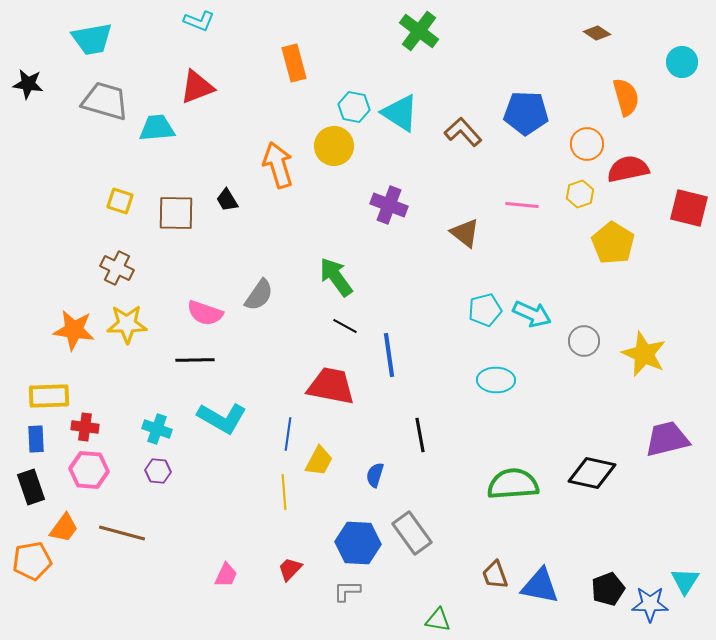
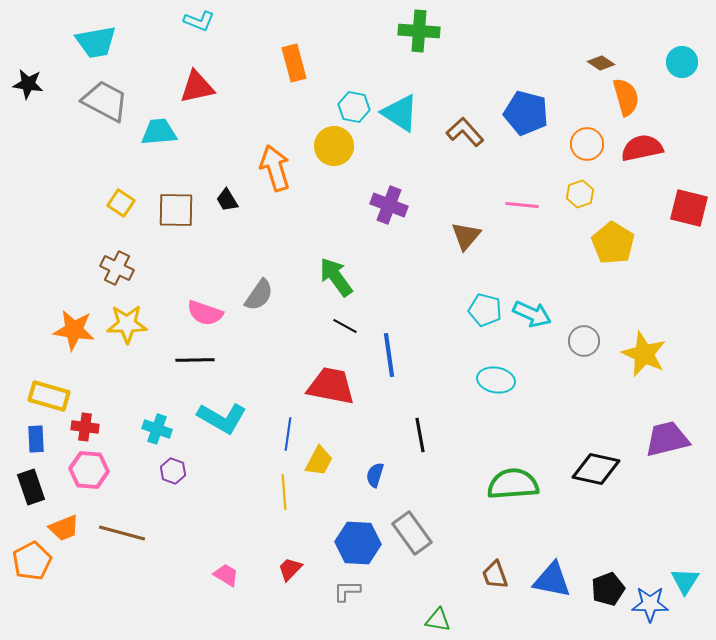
green cross at (419, 31): rotated 33 degrees counterclockwise
brown diamond at (597, 33): moved 4 px right, 30 px down
cyan trapezoid at (92, 39): moved 4 px right, 3 px down
red triangle at (197, 87): rotated 9 degrees clockwise
gray trapezoid at (105, 101): rotated 12 degrees clockwise
blue pentagon at (526, 113): rotated 12 degrees clockwise
cyan trapezoid at (157, 128): moved 2 px right, 4 px down
brown L-shape at (463, 132): moved 2 px right
orange arrow at (278, 165): moved 3 px left, 3 px down
red semicircle at (628, 169): moved 14 px right, 21 px up
yellow square at (120, 201): moved 1 px right, 2 px down; rotated 16 degrees clockwise
brown square at (176, 213): moved 3 px up
brown triangle at (465, 233): moved 1 px right, 3 px down; rotated 32 degrees clockwise
cyan pentagon at (485, 310): rotated 28 degrees clockwise
cyan ellipse at (496, 380): rotated 9 degrees clockwise
yellow rectangle at (49, 396): rotated 18 degrees clockwise
purple hexagon at (158, 471): moved 15 px right; rotated 15 degrees clockwise
black diamond at (592, 473): moved 4 px right, 4 px up
orange trapezoid at (64, 528): rotated 32 degrees clockwise
orange pentagon at (32, 561): rotated 18 degrees counterclockwise
pink trapezoid at (226, 575): rotated 84 degrees counterclockwise
blue triangle at (540, 586): moved 12 px right, 6 px up
